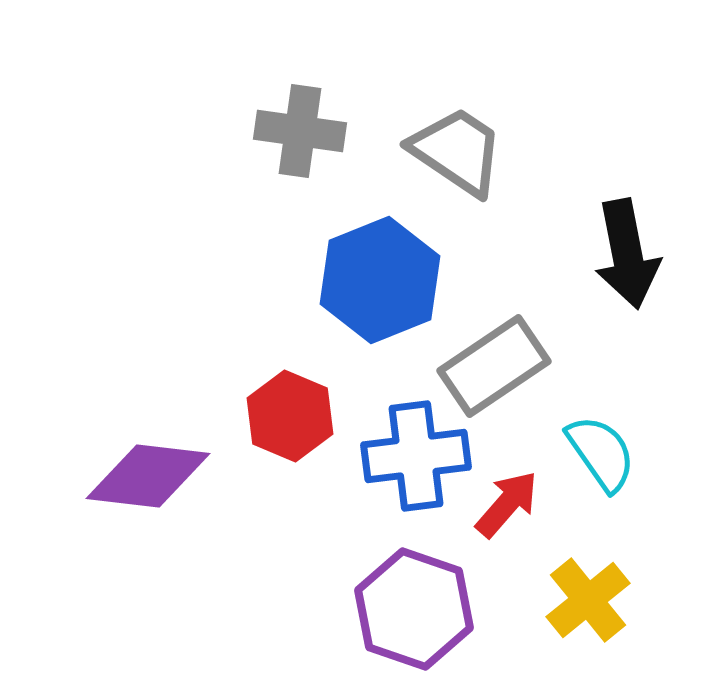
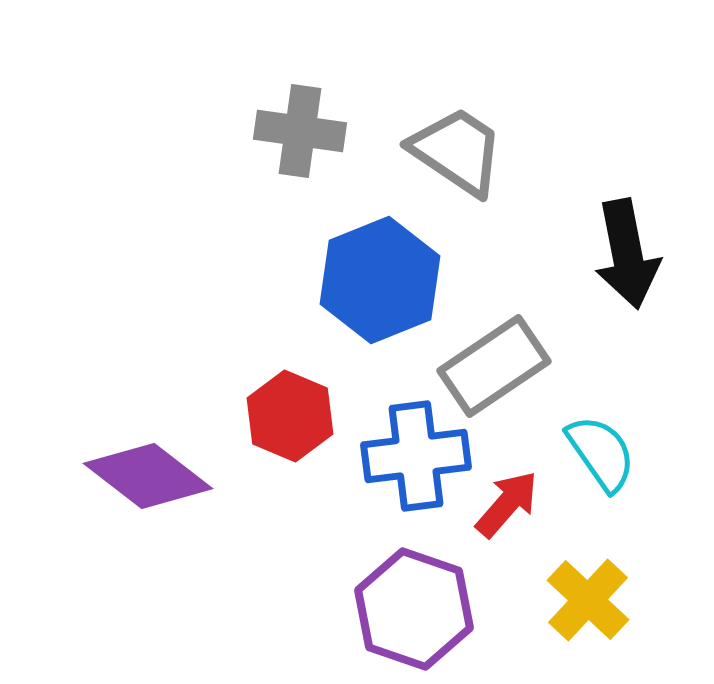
purple diamond: rotated 31 degrees clockwise
yellow cross: rotated 8 degrees counterclockwise
